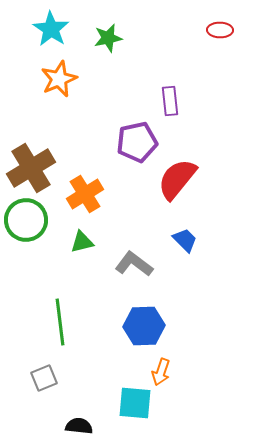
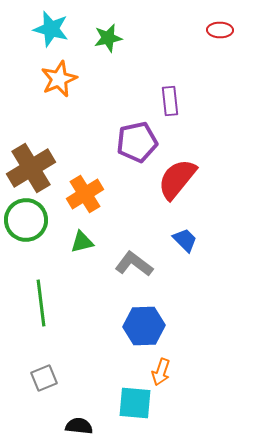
cyan star: rotated 18 degrees counterclockwise
green line: moved 19 px left, 19 px up
